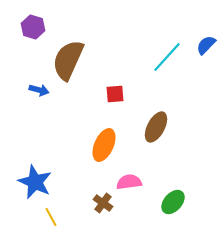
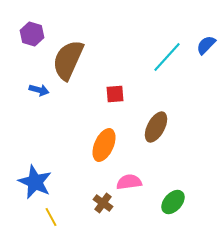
purple hexagon: moved 1 px left, 7 px down
